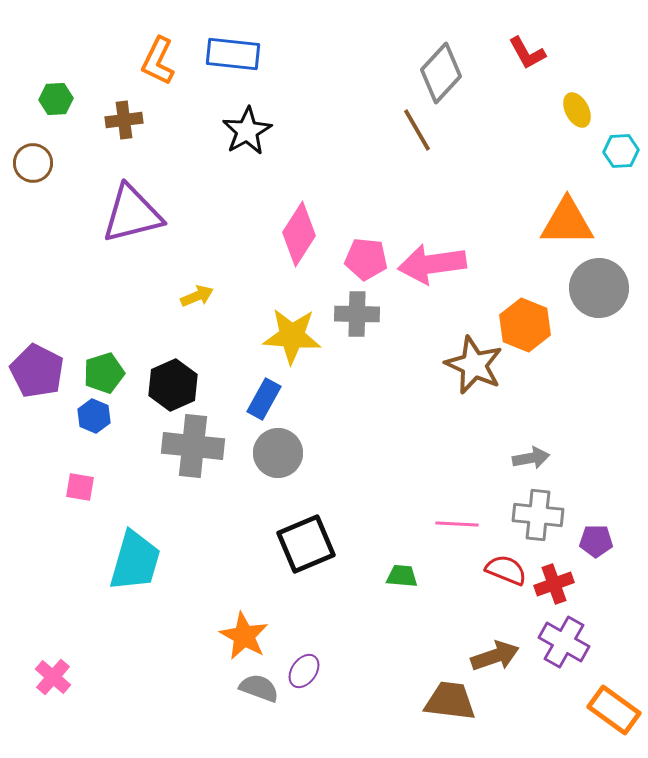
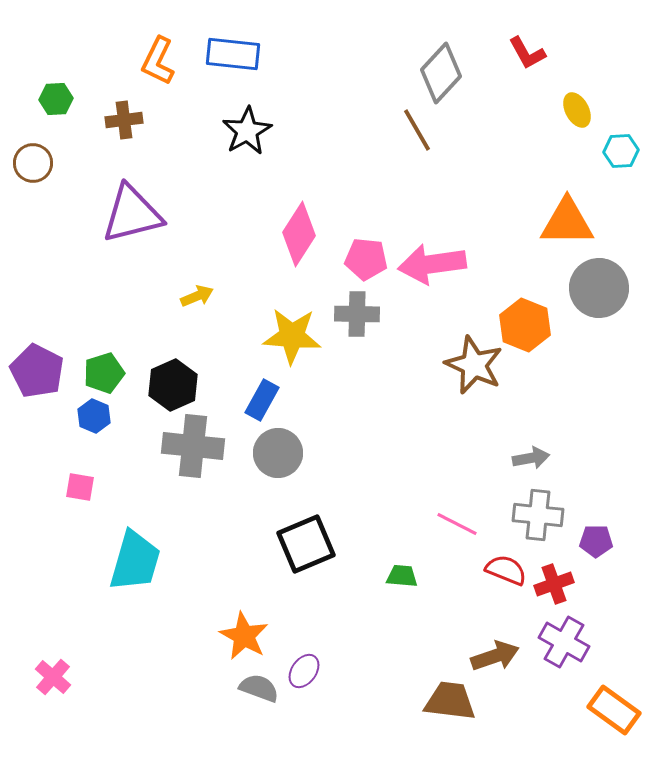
blue rectangle at (264, 399): moved 2 px left, 1 px down
pink line at (457, 524): rotated 24 degrees clockwise
